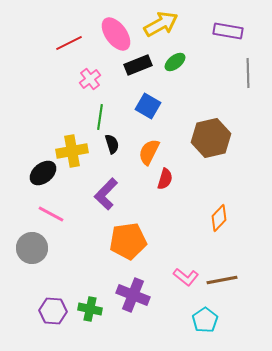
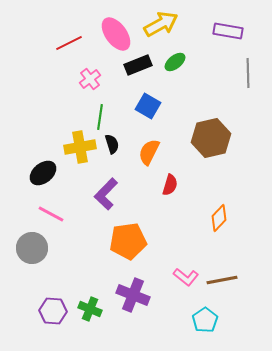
yellow cross: moved 8 px right, 4 px up
red semicircle: moved 5 px right, 6 px down
green cross: rotated 10 degrees clockwise
